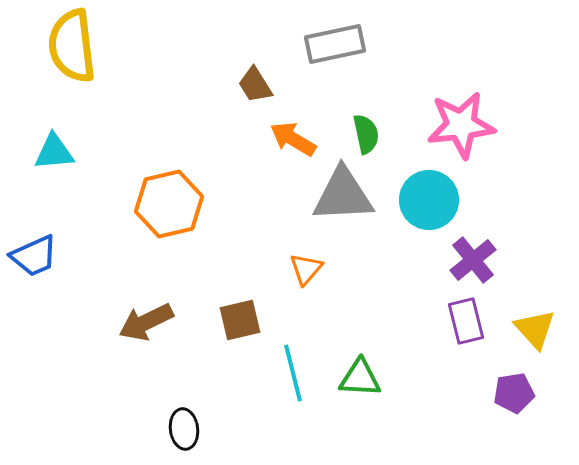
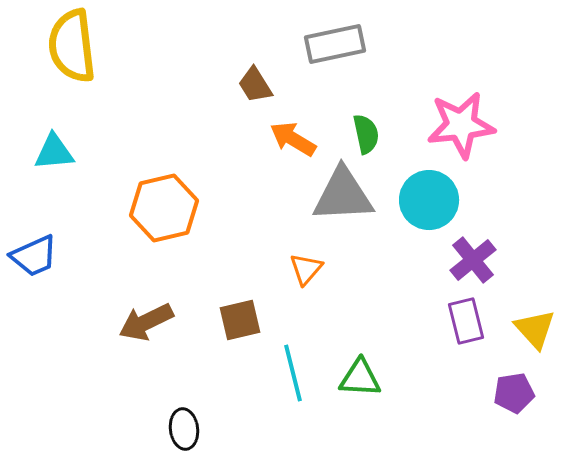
orange hexagon: moved 5 px left, 4 px down
